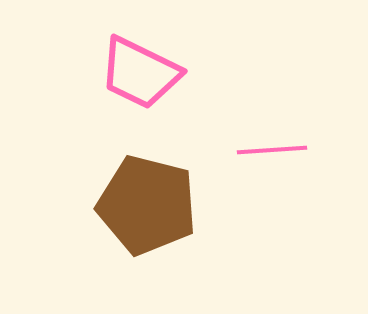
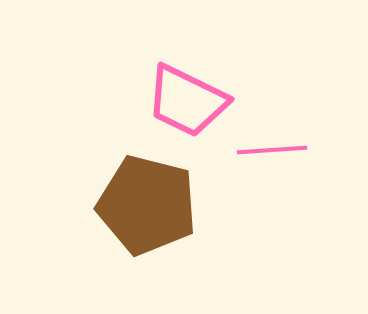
pink trapezoid: moved 47 px right, 28 px down
